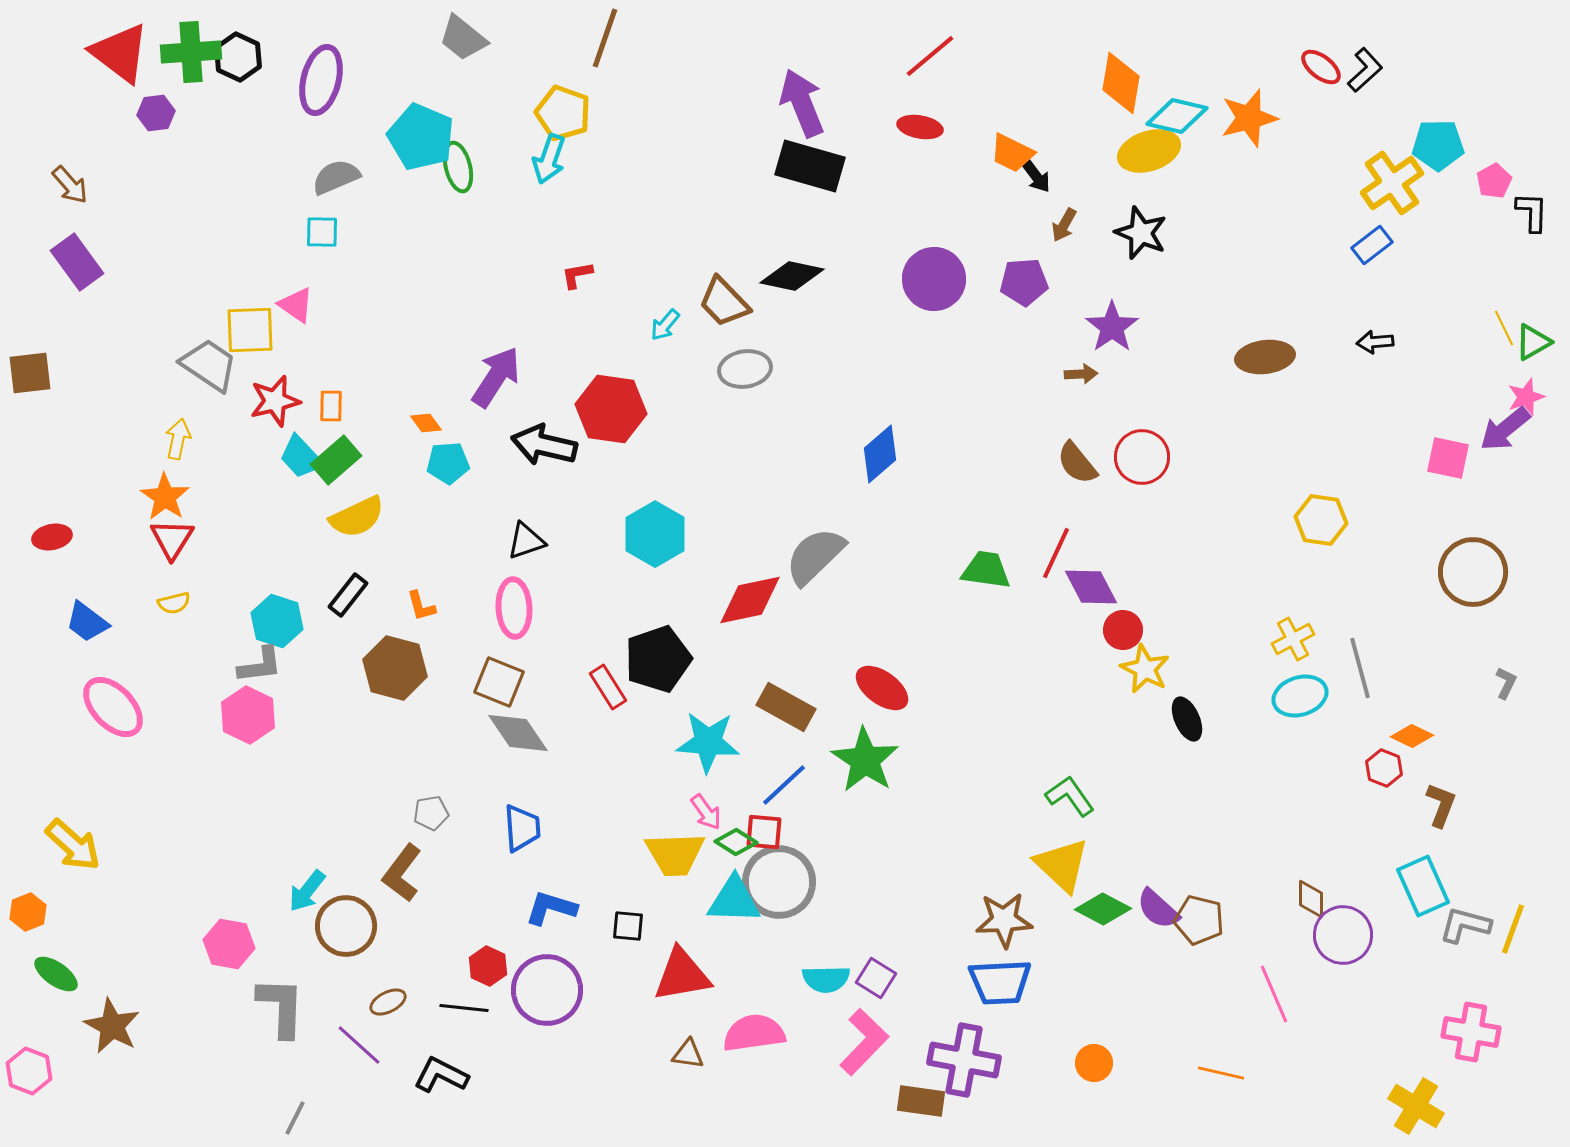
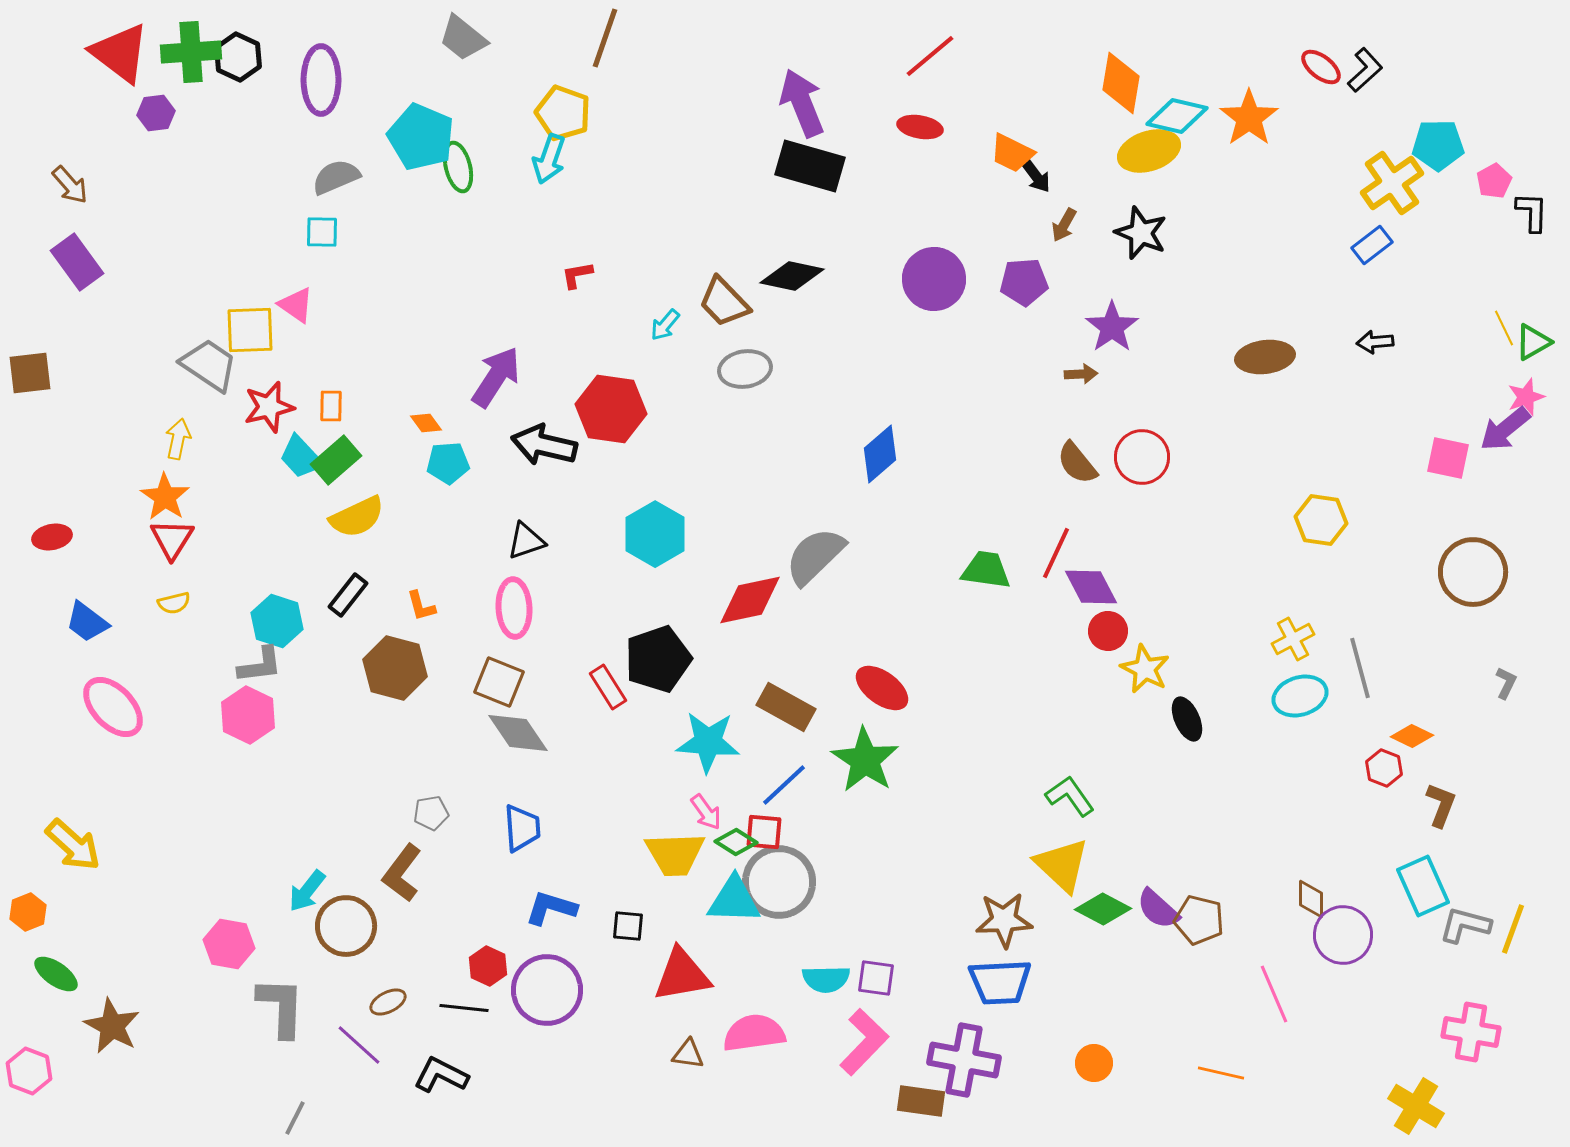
purple ellipse at (321, 80): rotated 14 degrees counterclockwise
orange star at (1249, 118): rotated 20 degrees counterclockwise
red star at (275, 401): moved 6 px left, 6 px down
red circle at (1123, 630): moved 15 px left, 1 px down
purple square at (876, 978): rotated 24 degrees counterclockwise
